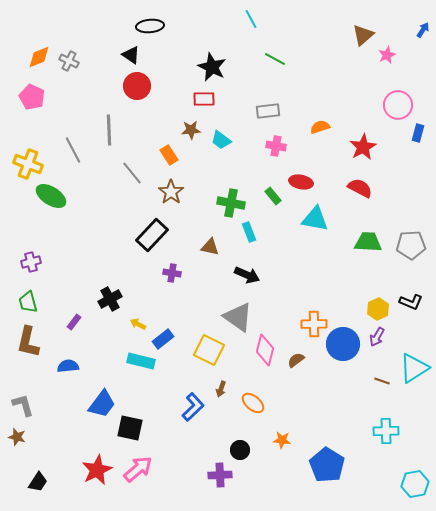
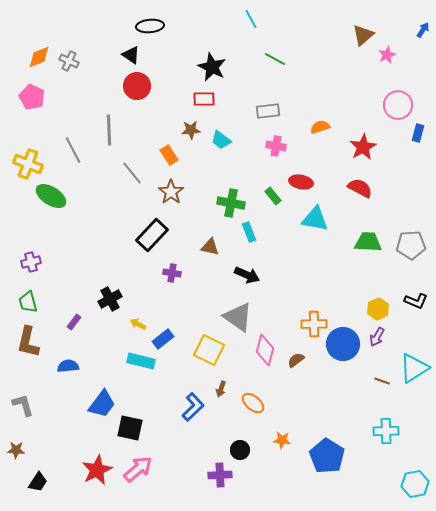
black L-shape at (411, 302): moved 5 px right, 1 px up
brown star at (17, 437): moved 1 px left, 13 px down; rotated 12 degrees counterclockwise
blue pentagon at (327, 465): moved 9 px up
